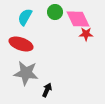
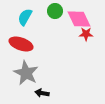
green circle: moved 1 px up
pink diamond: moved 1 px right
gray star: rotated 20 degrees clockwise
black arrow: moved 5 px left, 3 px down; rotated 104 degrees counterclockwise
